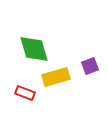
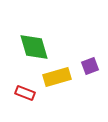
green diamond: moved 2 px up
yellow rectangle: moved 1 px right
